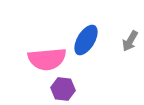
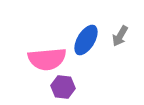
gray arrow: moved 10 px left, 5 px up
purple hexagon: moved 2 px up
